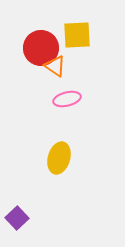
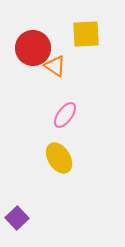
yellow square: moved 9 px right, 1 px up
red circle: moved 8 px left
pink ellipse: moved 2 px left, 16 px down; rotated 40 degrees counterclockwise
yellow ellipse: rotated 48 degrees counterclockwise
